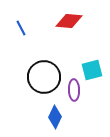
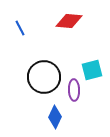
blue line: moved 1 px left
